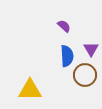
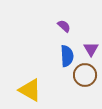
yellow triangle: rotated 30 degrees clockwise
